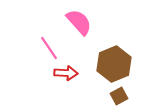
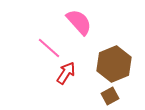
pink line: rotated 15 degrees counterclockwise
red arrow: rotated 60 degrees counterclockwise
brown square: moved 9 px left
